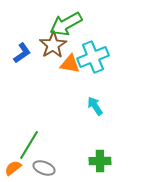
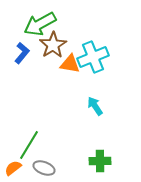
green arrow: moved 26 px left
blue L-shape: rotated 15 degrees counterclockwise
